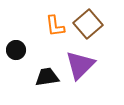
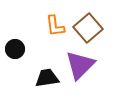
brown square: moved 4 px down
black circle: moved 1 px left, 1 px up
black trapezoid: moved 1 px down
